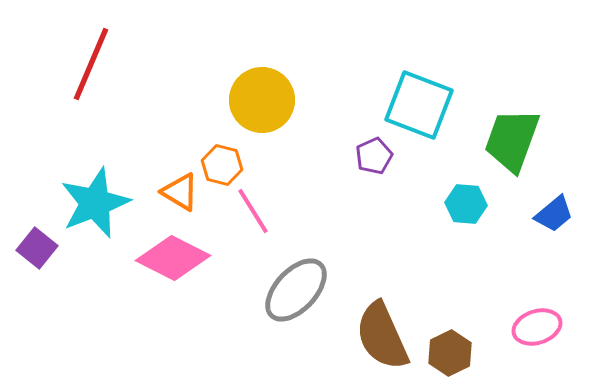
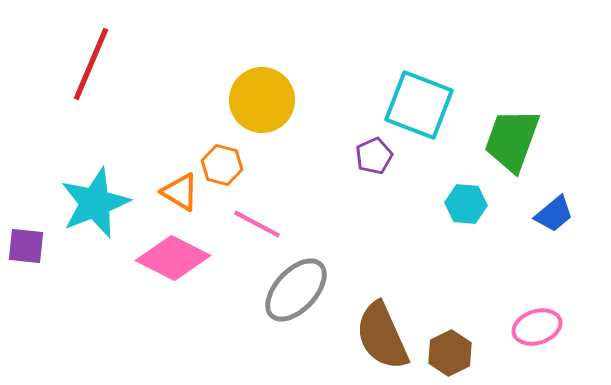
pink line: moved 4 px right, 13 px down; rotated 30 degrees counterclockwise
purple square: moved 11 px left, 2 px up; rotated 33 degrees counterclockwise
